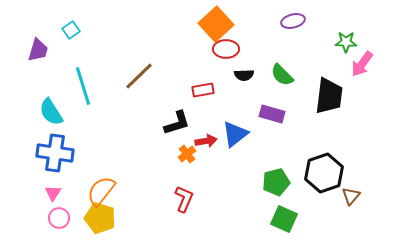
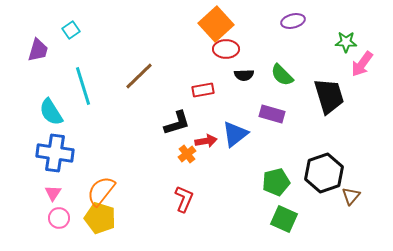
black trapezoid: rotated 24 degrees counterclockwise
